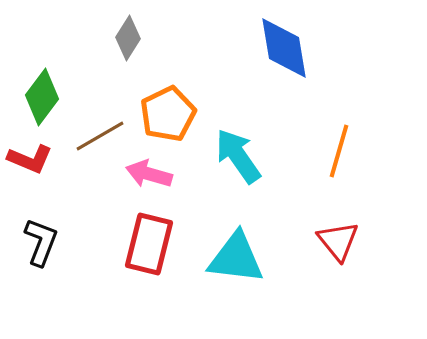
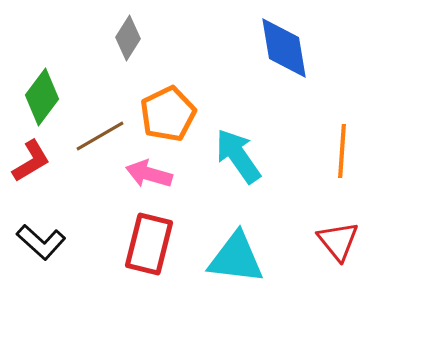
orange line: moved 3 px right; rotated 12 degrees counterclockwise
red L-shape: moved 1 px right, 2 px down; rotated 54 degrees counterclockwise
black L-shape: rotated 111 degrees clockwise
